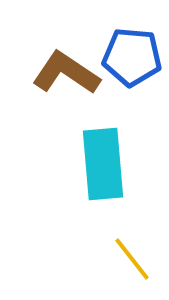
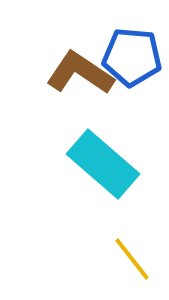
brown L-shape: moved 14 px right
cyan rectangle: rotated 44 degrees counterclockwise
